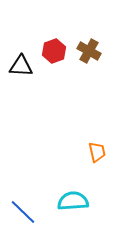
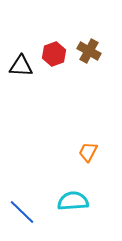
red hexagon: moved 3 px down
orange trapezoid: moved 9 px left; rotated 140 degrees counterclockwise
blue line: moved 1 px left
